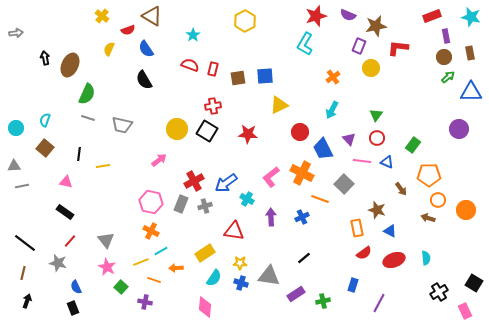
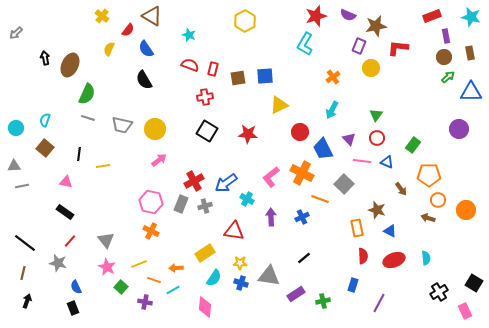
red semicircle at (128, 30): rotated 32 degrees counterclockwise
gray arrow at (16, 33): rotated 144 degrees clockwise
cyan star at (193, 35): moved 4 px left; rotated 16 degrees counterclockwise
red cross at (213, 106): moved 8 px left, 9 px up
yellow circle at (177, 129): moved 22 px left
cyan line at (161, 251): moved 12 px right, 39 px down
red semicircle at (364, 253): moved 1 px left, 3 px down; rotated 56 degrees counterclockwise
yellow line at (141, 262): moved 2 px left, 2 px down
